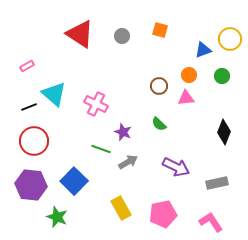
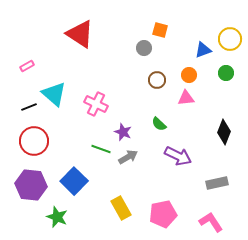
gray circle: moved 22 px right, 12 px down
green circle: moved 4 px right, 3 px up
brown circle: moved 2 px left, 6 px up
gray arrow: moved 5 px up
purple arrow: moved 2 px right, 11 px up
